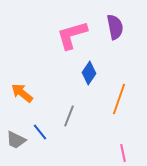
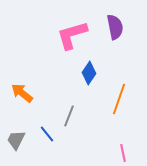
blue line: moved 7 px right, 2 px down
gray trapezoid: rotated 90 degrees clockwise
